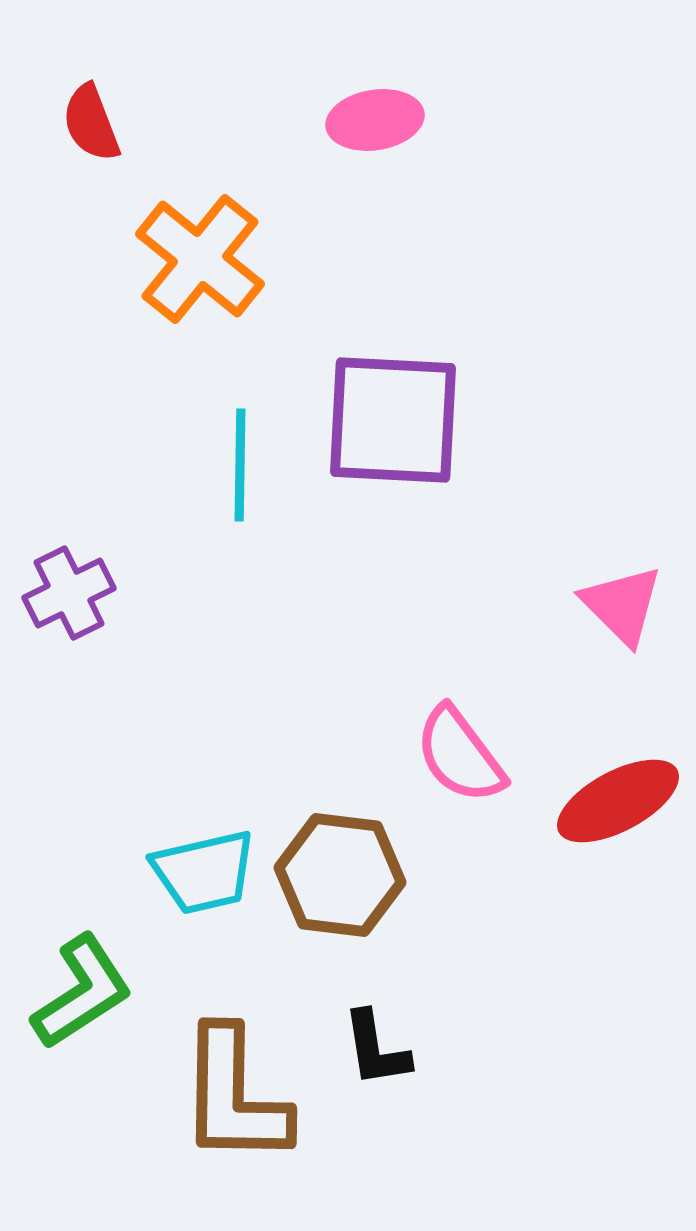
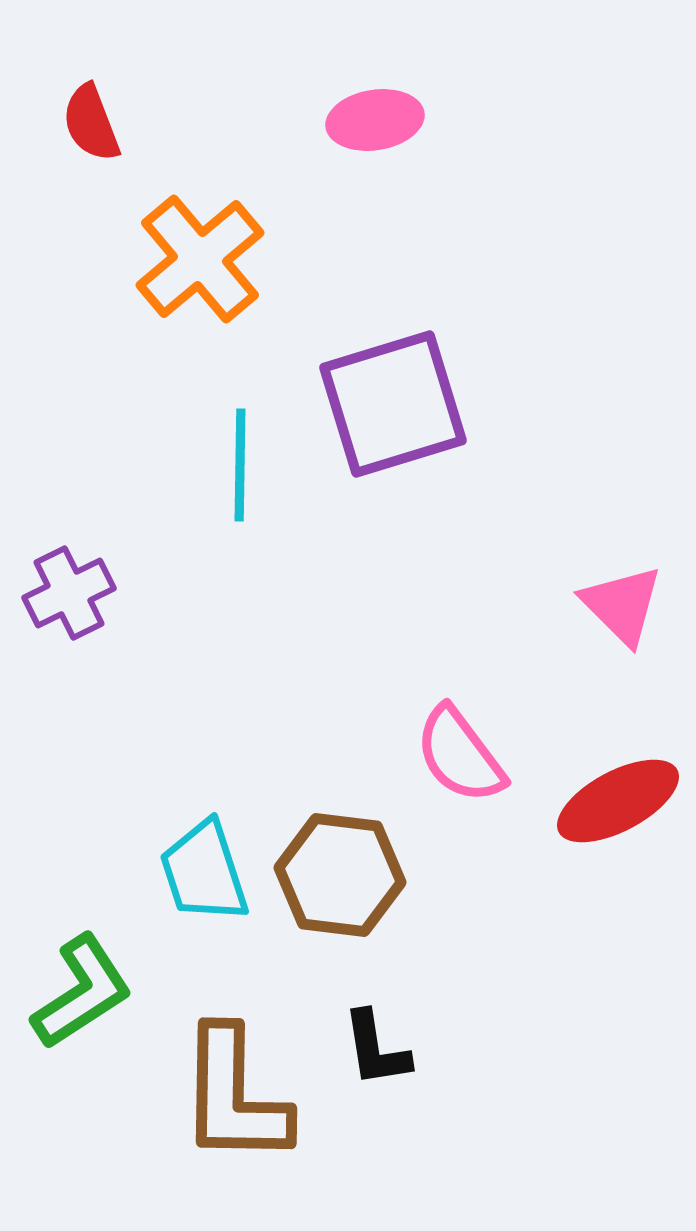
orange cross: rotated 11 degrees clockwise
purple square: moved 16 px up; rotated 20 degrees counterclockwise
cyan trapezoid: rotated 85 degrees clockwise
